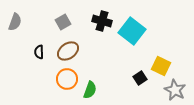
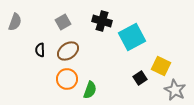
cyan square: moved 6 px down; rotated 24 degrees clockwise
black semicircle: moved 1 px right, 2 px up
